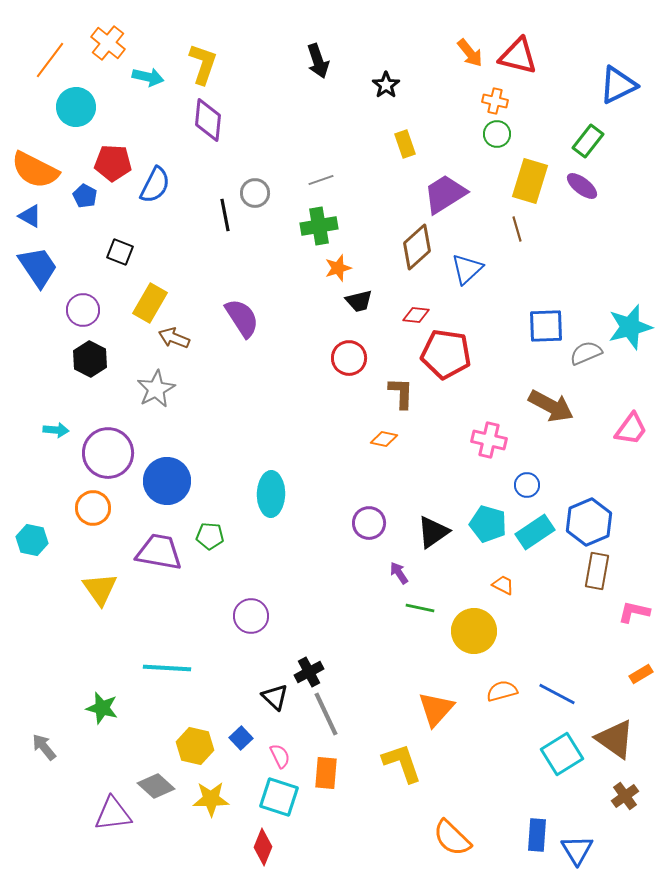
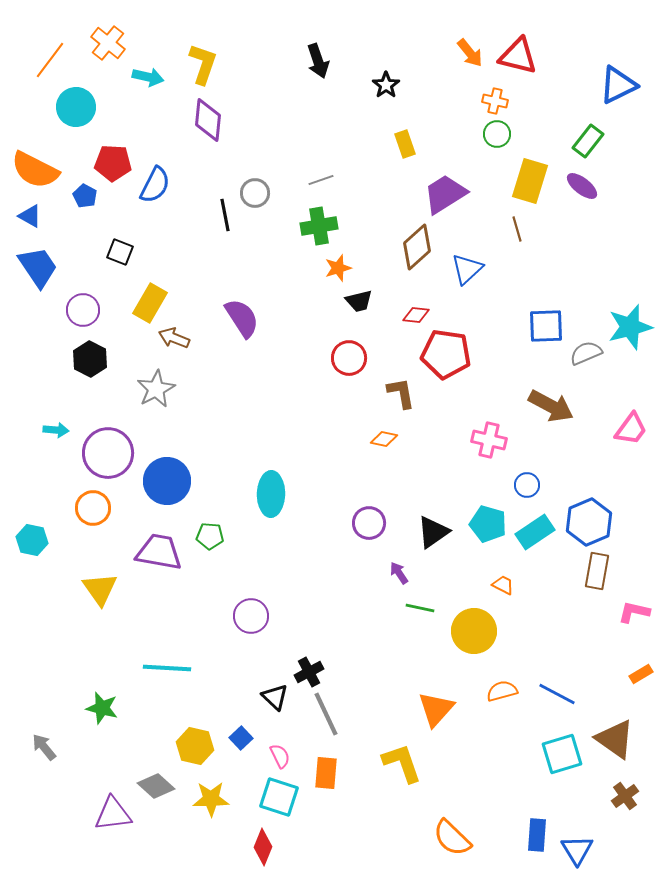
brown L-shape at (401, 393): rotated 12 degrees counterclockwise
cyan square at (562, 754): rotated 15 degrees clockwise
